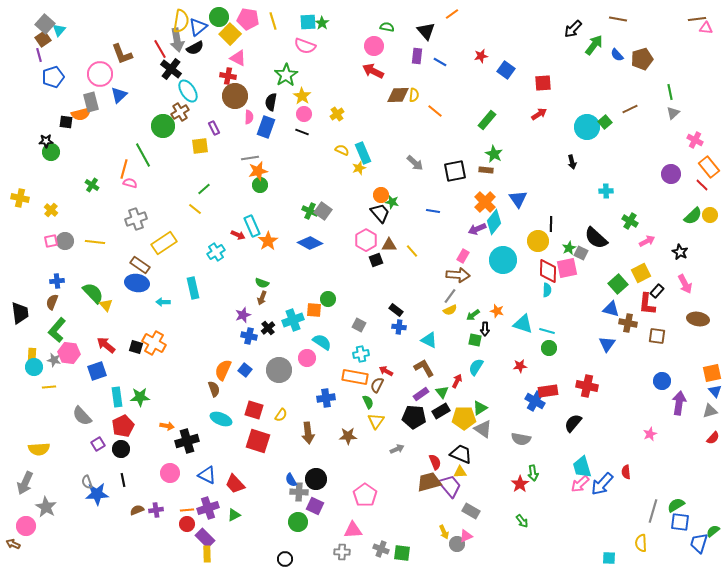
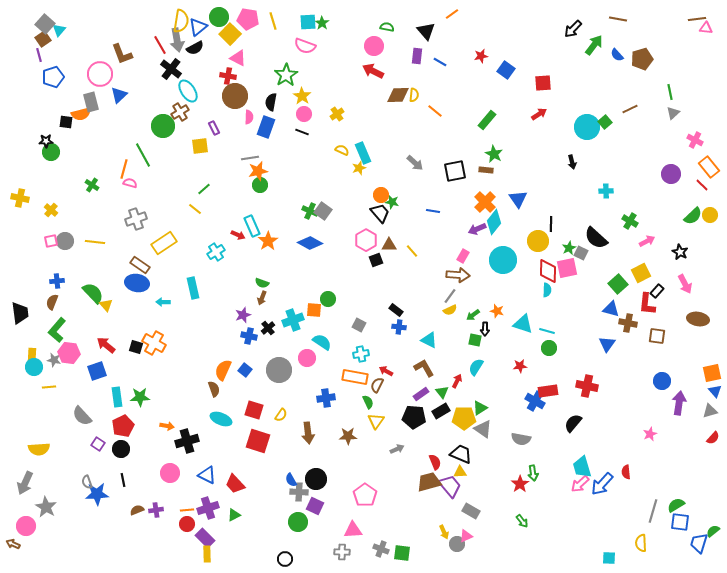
red line at (160, 49): moved 4 px up
purple square at (98, 444): rotated 24 degrees counterclockwise
